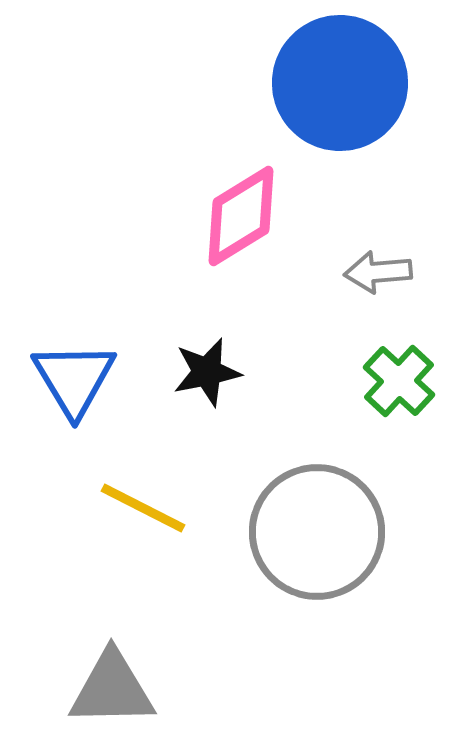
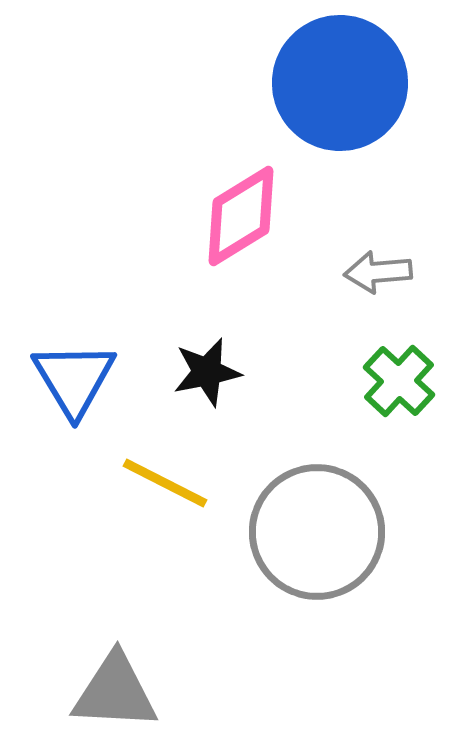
yellow line: moved 22 px right, 25 px up
gray triangle: moved 3 px right, 3 px down; rotated 4 degrees clockwise
